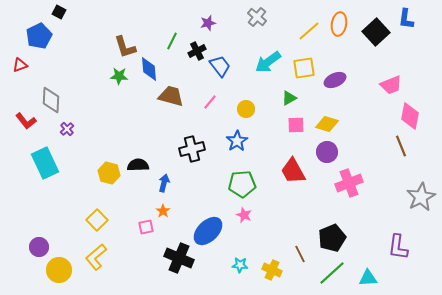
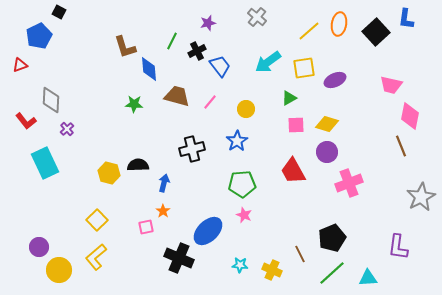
green star at (119, 76): moved 15 px right, 28 px down
pink trapezoid at (391, 85): rotated 35 degrees clockwise
brown trapezoid at (171, 96): moved 6 px right
